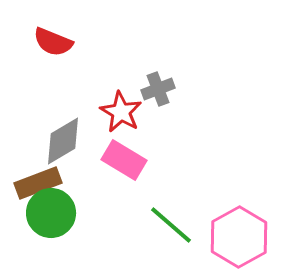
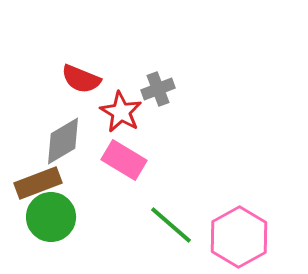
red semicircle: moved 28 px right, 37 px down
green circle: moved 4 px down
